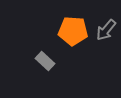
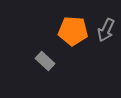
gray arrow: rotated 15 degrees counterclockwise
